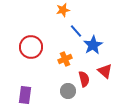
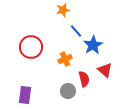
red triangle: moved 1 px up
